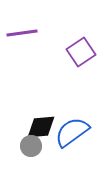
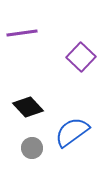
purple square: moved 5 px down; rotated 12 degrees counterclockwise
black diamond: moved 13 px left, 20 px up; rotated 52 degrees clockwise
gray circle: moved 1 px right, 2 px down
